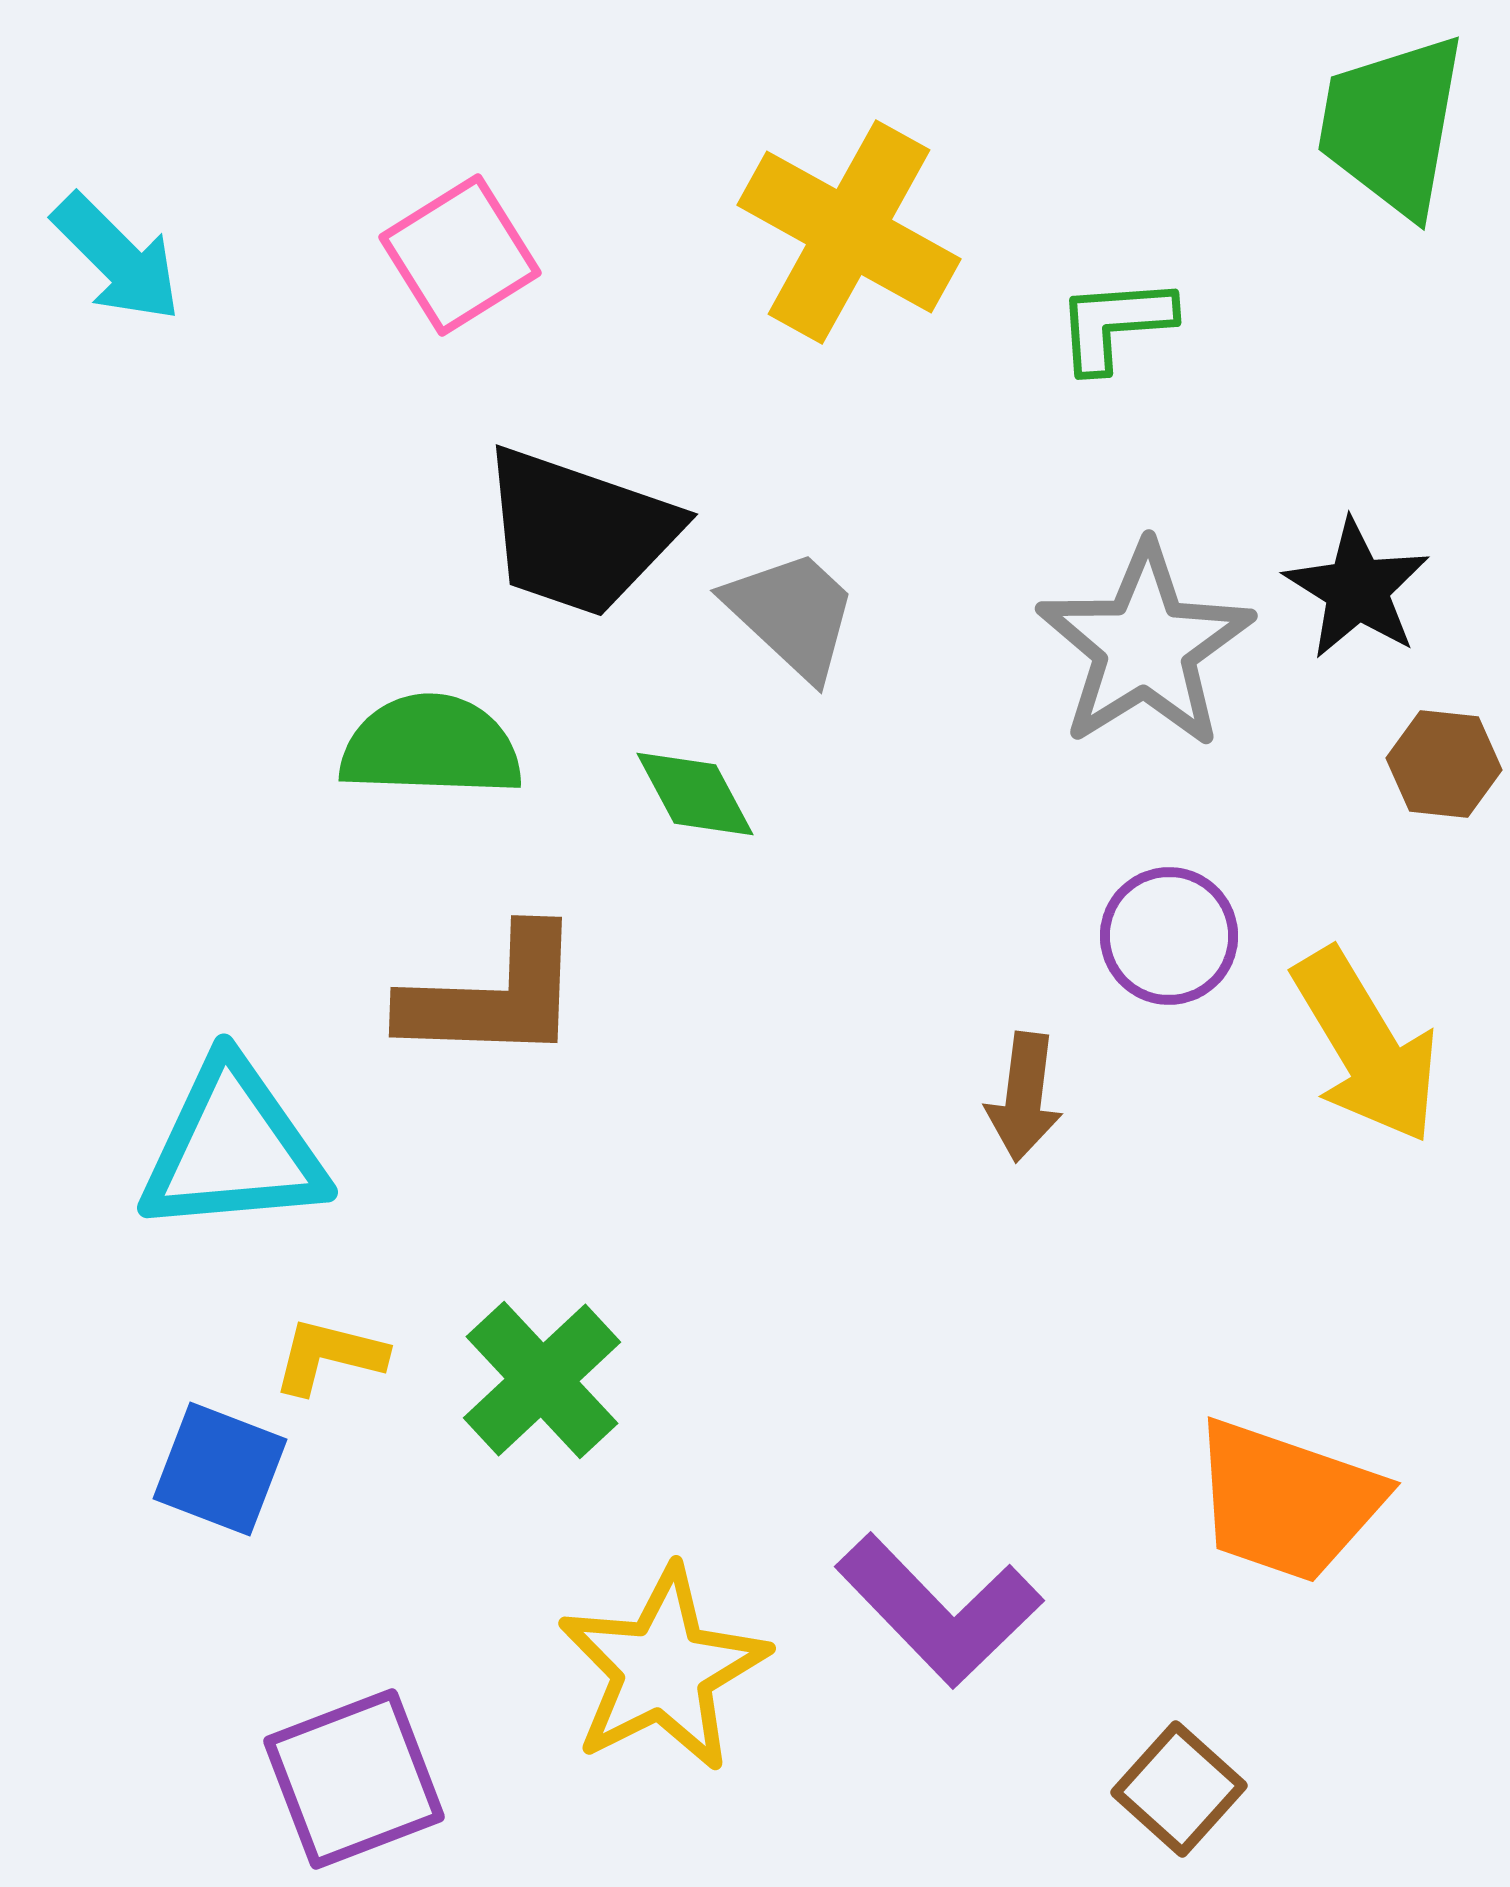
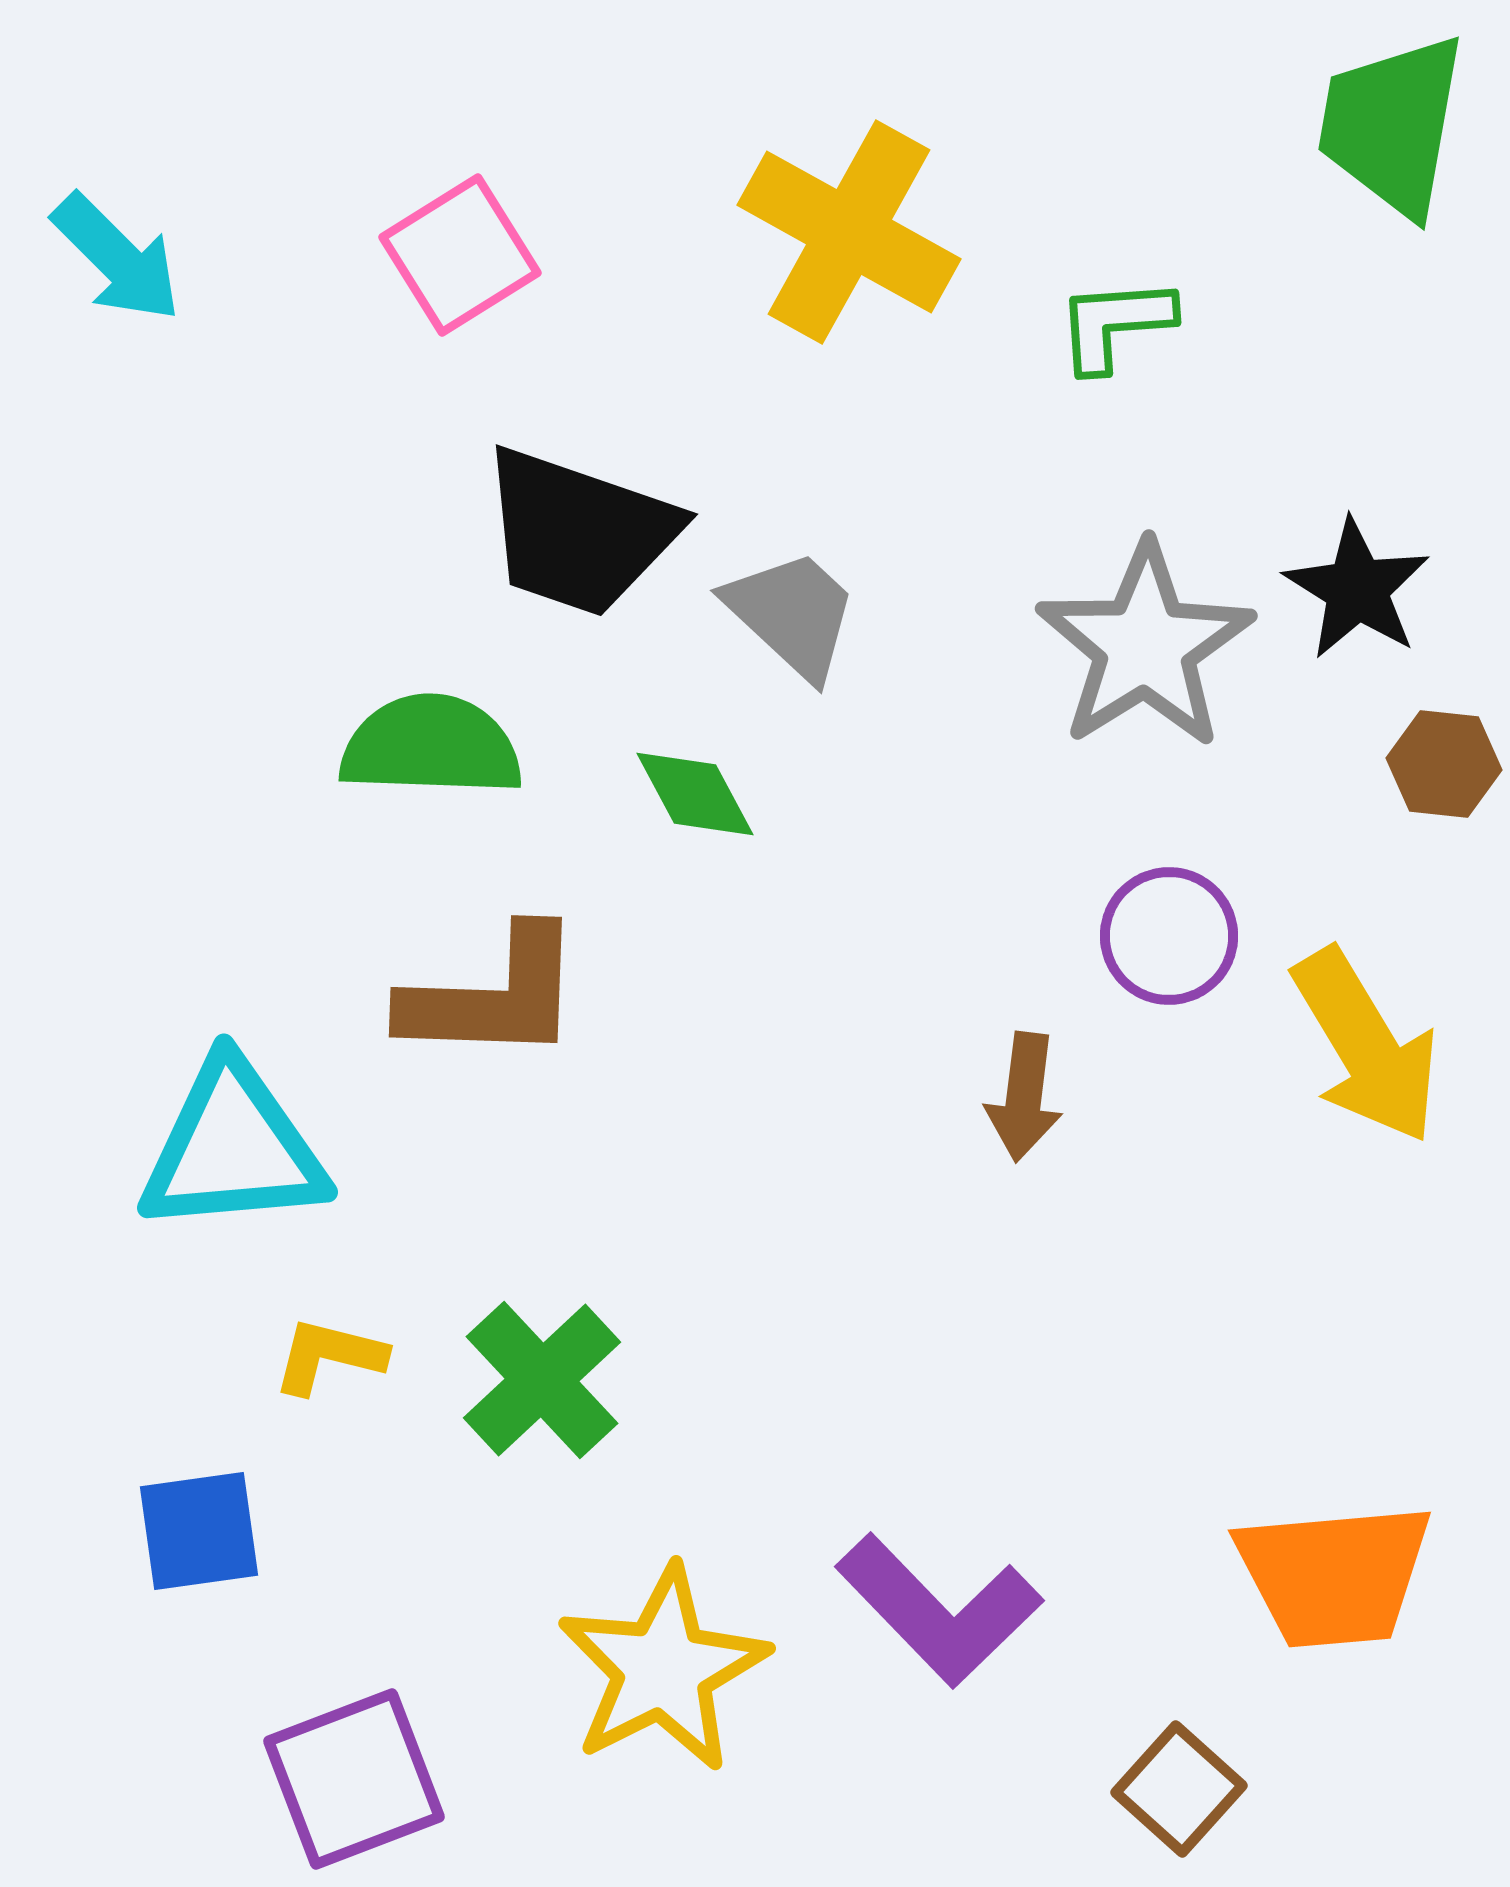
blue square: moved 21 px left, 62 px down; rotated 29 degrees counterclockwise
orange trapezoid: moved 47 px right, 74 px down; rotated 24 degrees counterclockwise
